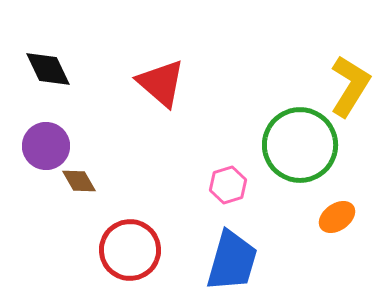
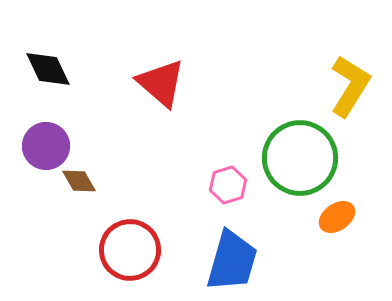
green circle: moved 13 px down
